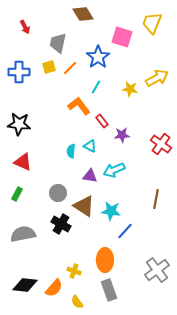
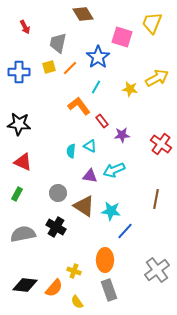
black cross: moved 5 px left, 3 px down
